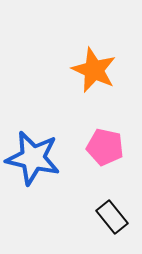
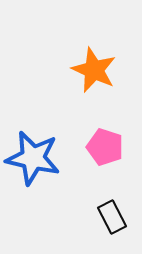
pink pentagon: rotated 6 degrees clockwise
black rectangle: rotated 12 degrees clockwise
